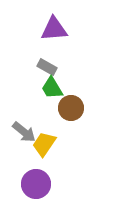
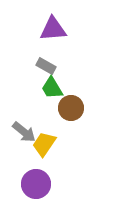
purple triangle: moved 1 px left
gray rectangle: moved 1 px left, 1 px up
